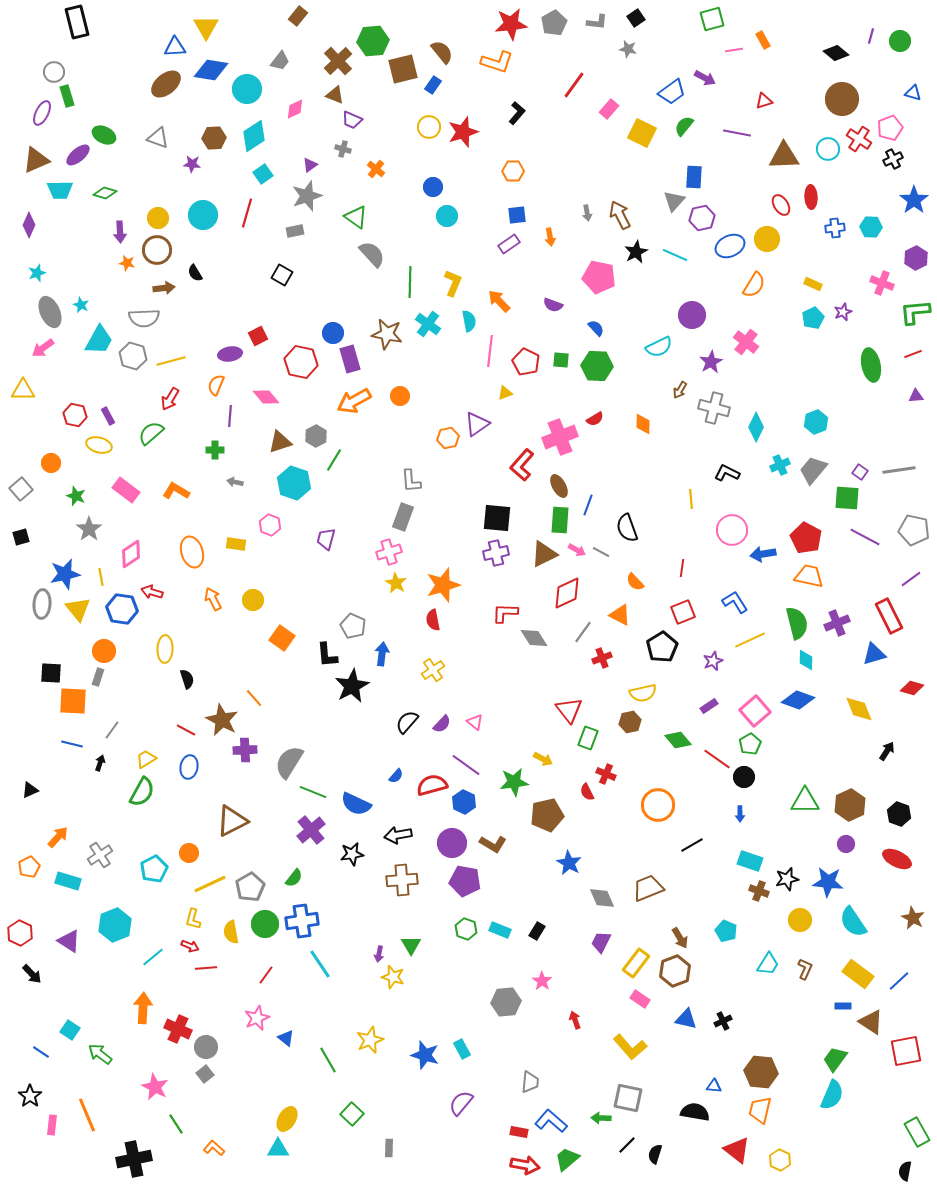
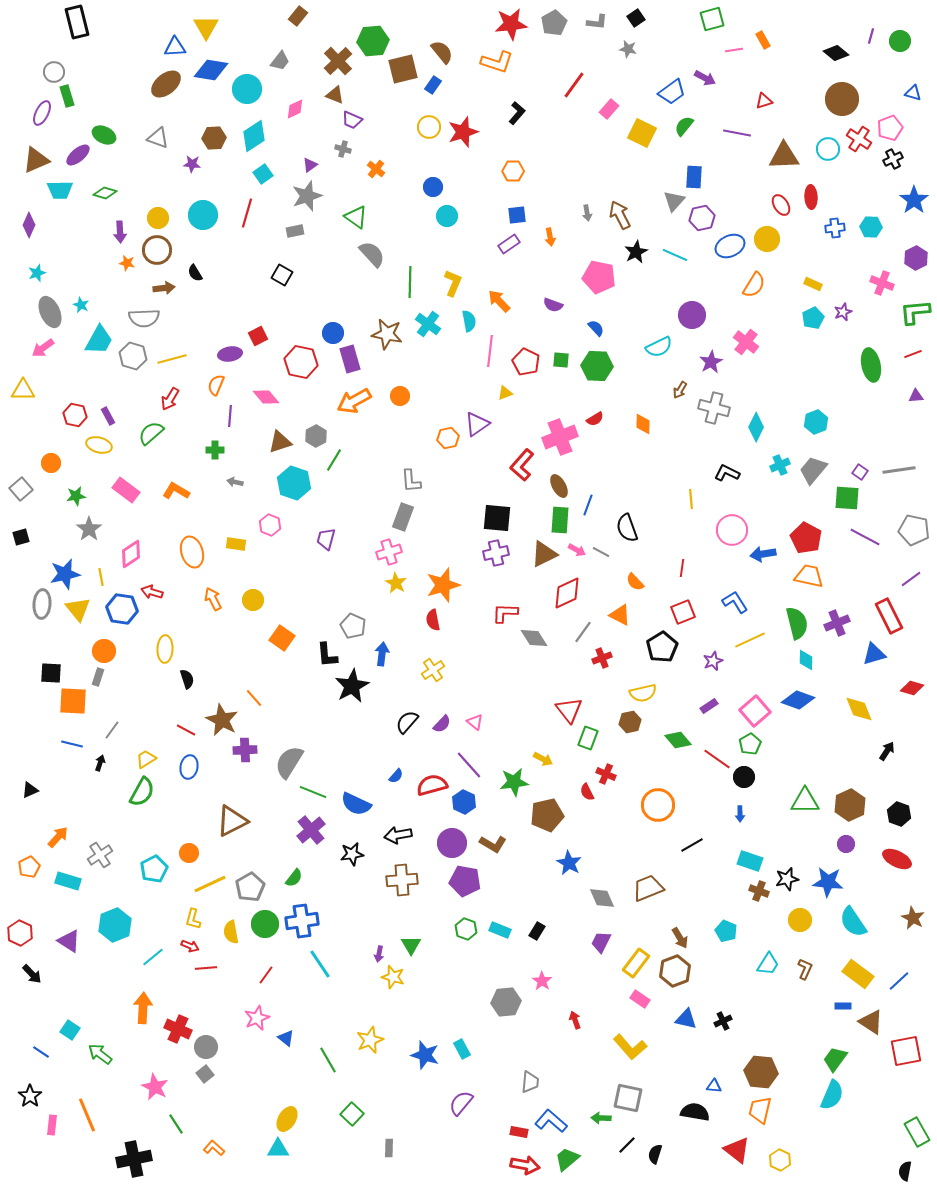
yellow line at (171, 361): moved 1 px right, 2 px up
green star at (76, 496): rotated 30 degrees counterclockwise
purple line at (466, 765): moved 3 px right; rotated 12 degrees clockwise
